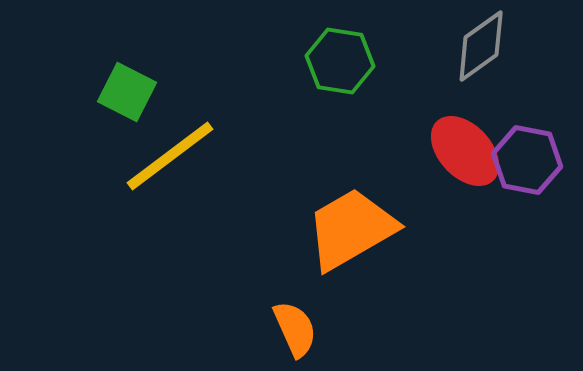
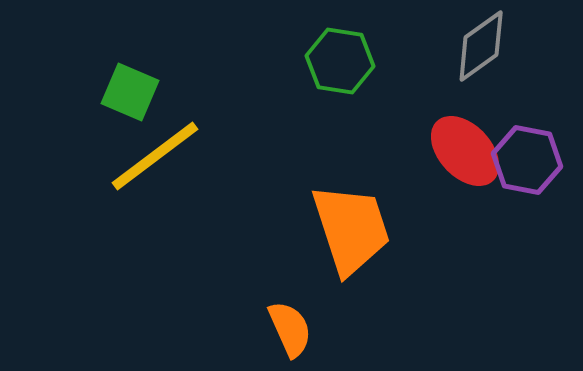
green square: moved 3 px right; rotated 4 degrees counterclockwise
yellow line: moved 15 px left
orange trapezoid: rotated 102 degrees clockwise
orange semicircle: moved 5 px left
